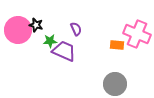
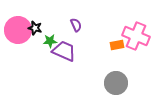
black star: moved 1 px left, 3 px down
purple semicircle: moved 4 px up
pink cross: moved 1 px left, 2 px down
orange rectangle: rotated 16 degrees counterclockwise
gray circle: moved 1 px right, 1 px up
